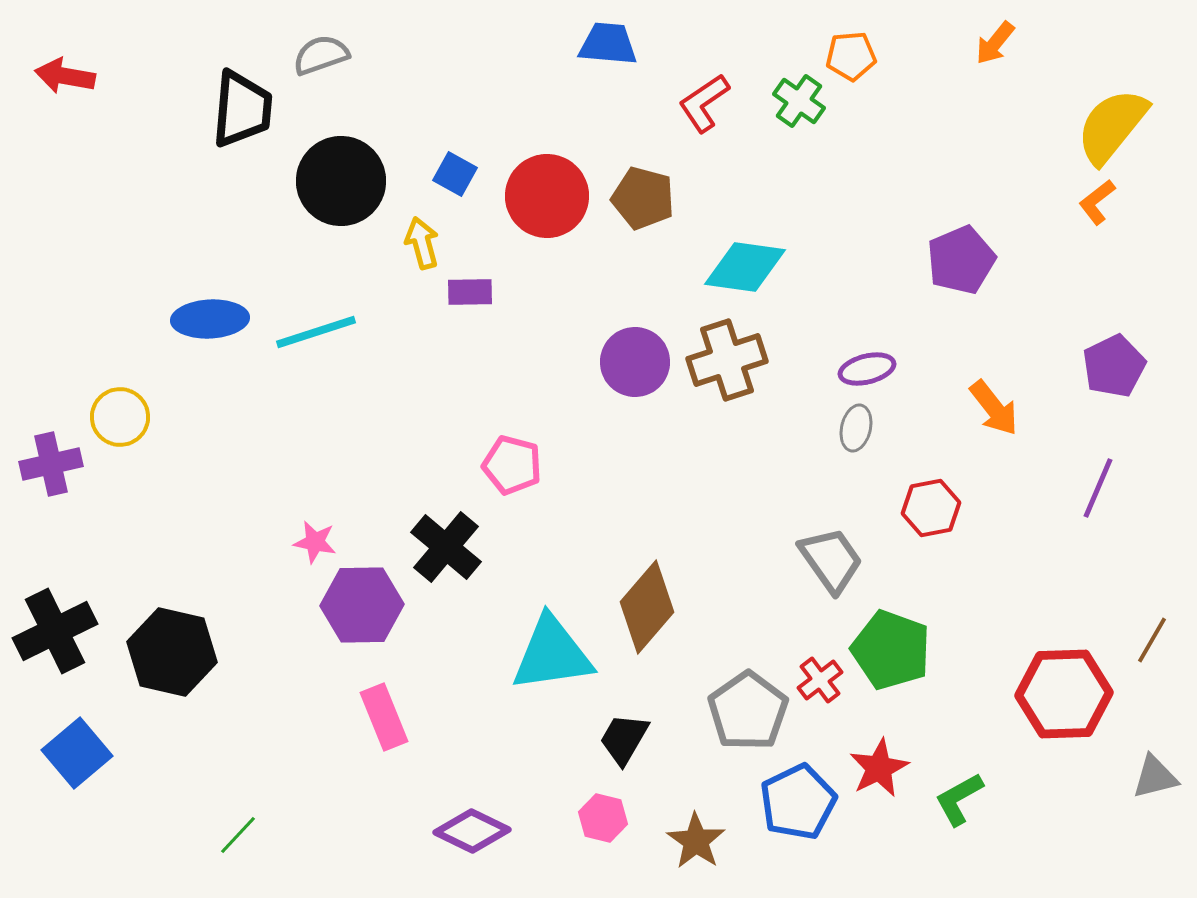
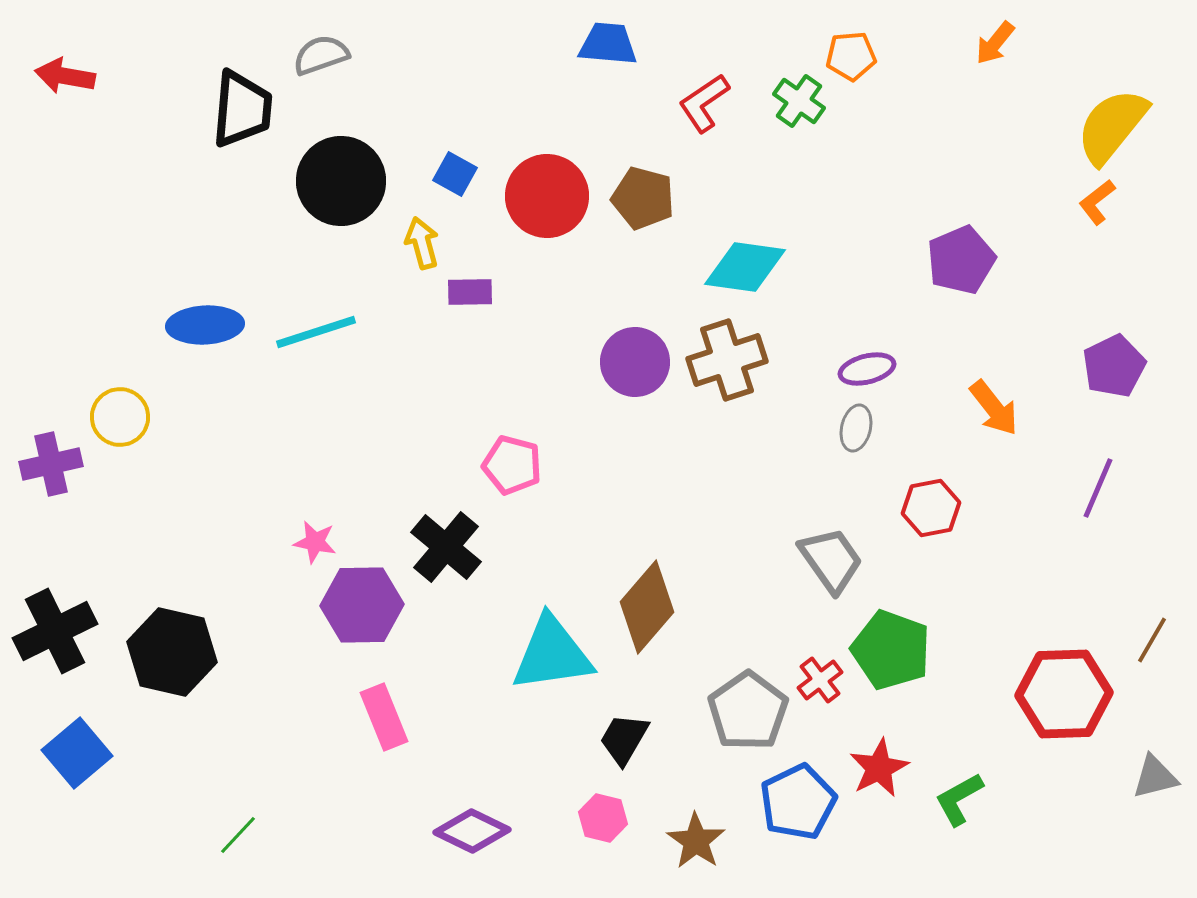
blue ellipse at (210, 319): moved 5 px left, 6 px down
